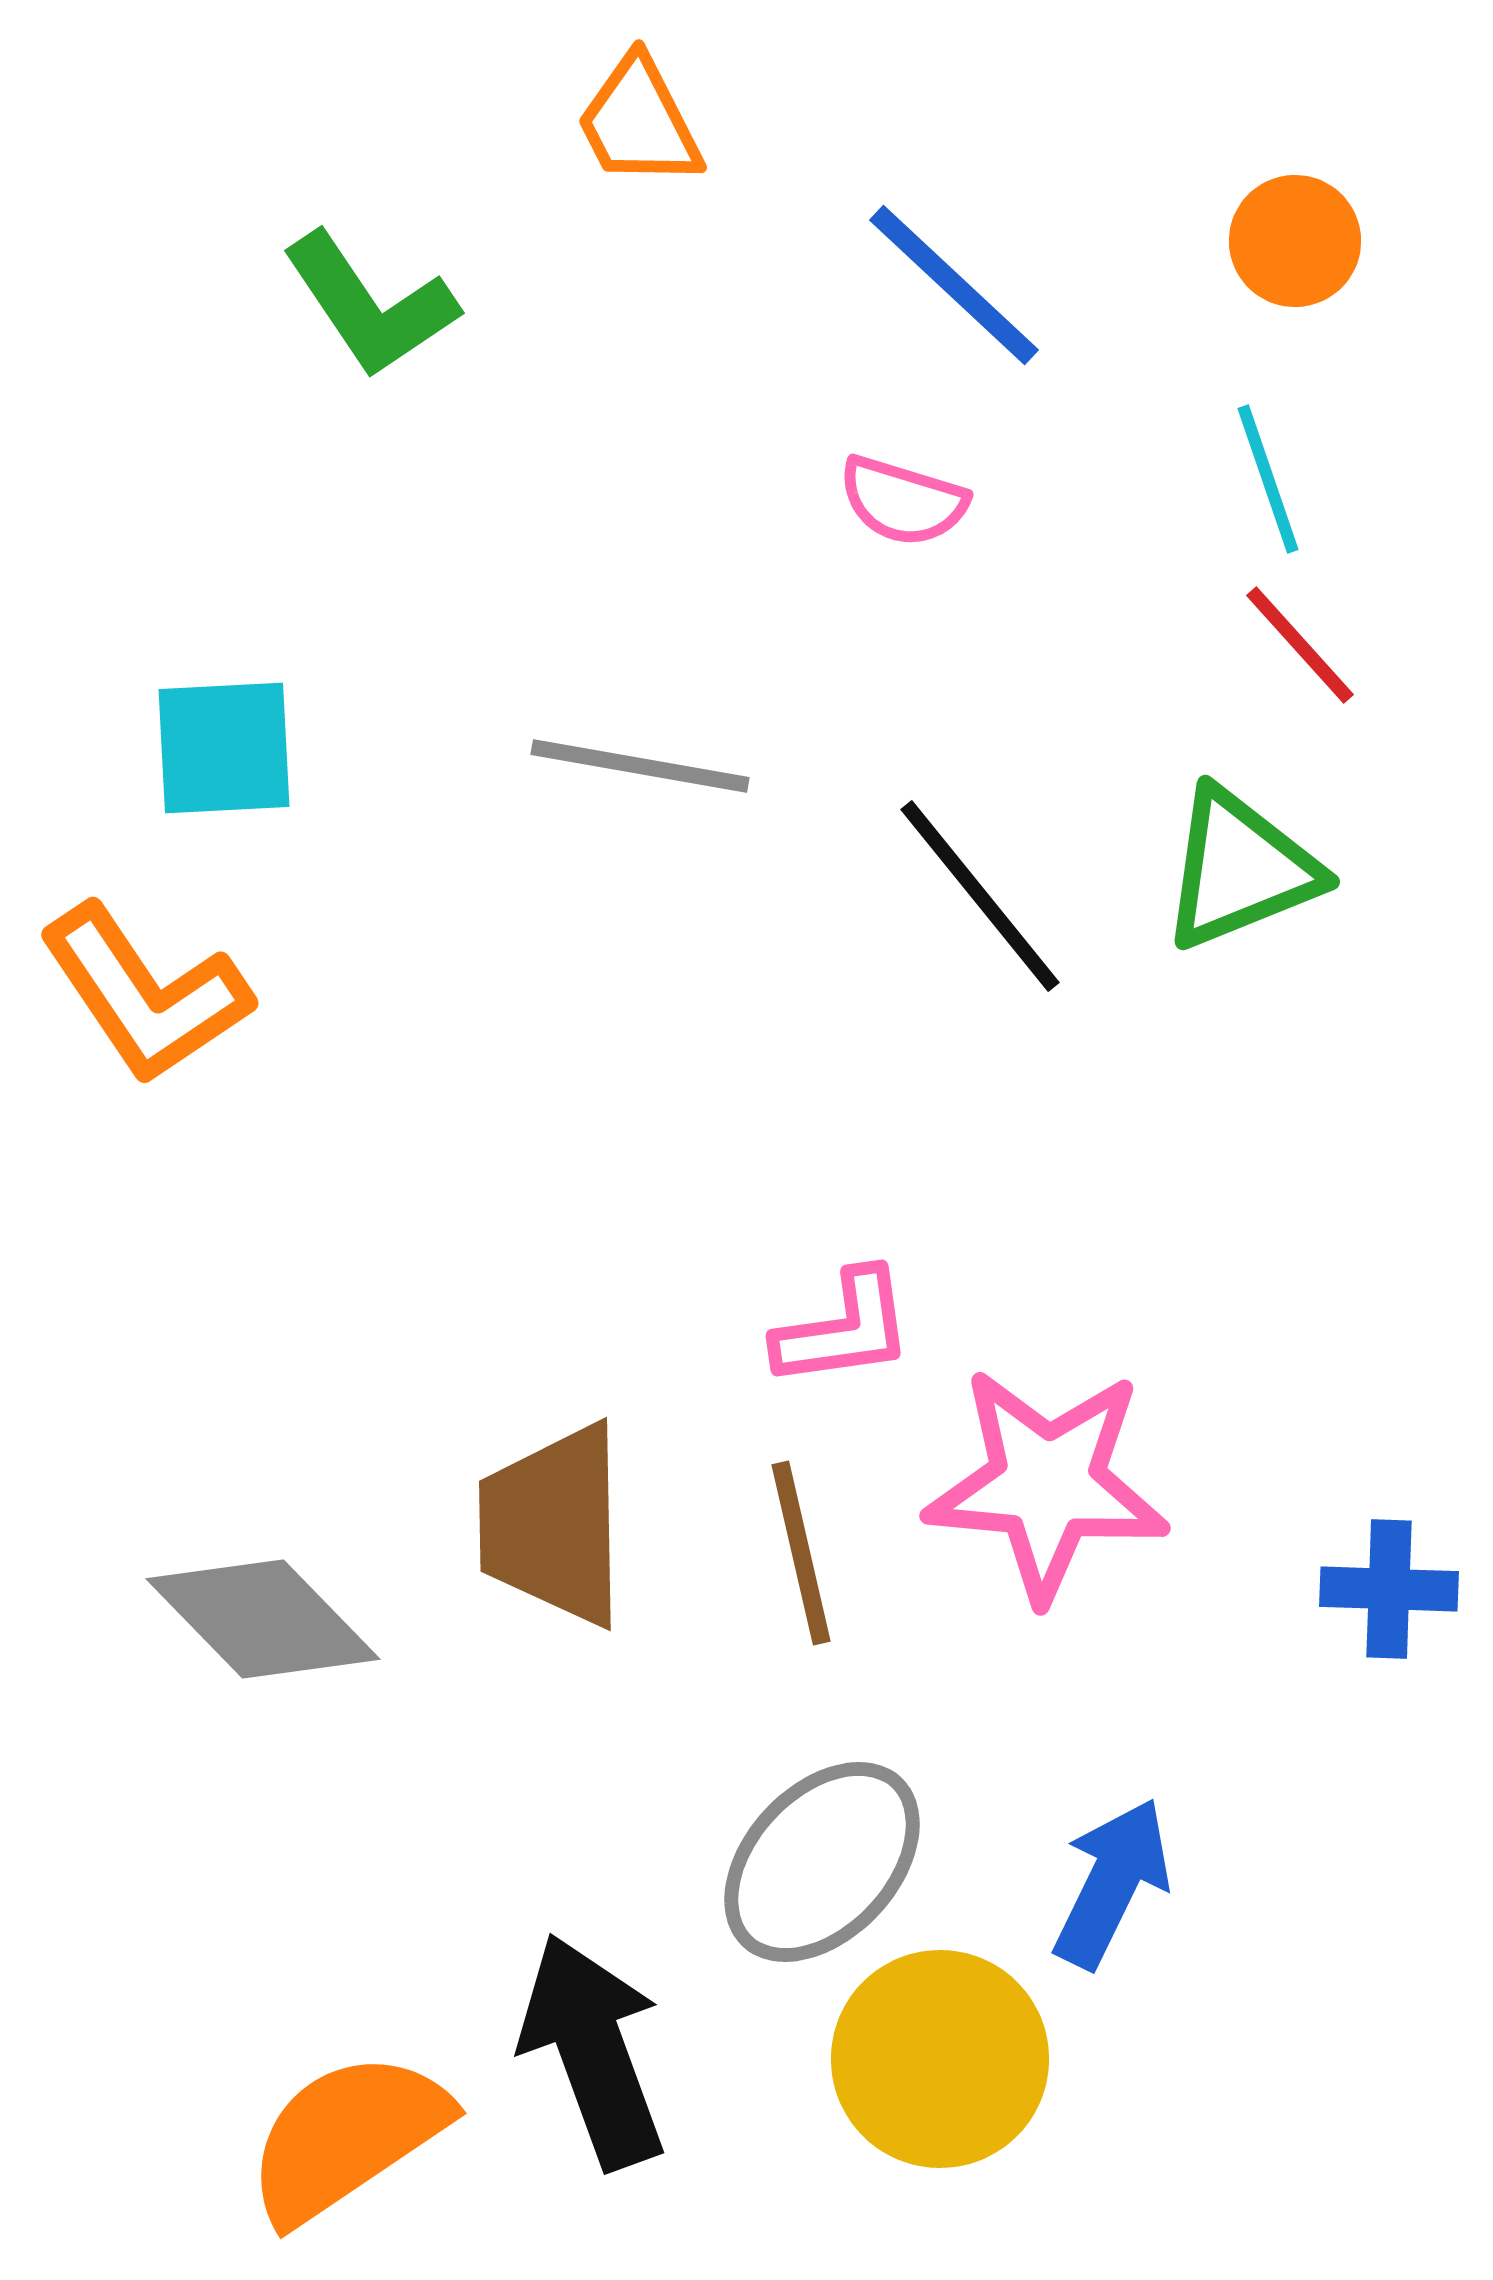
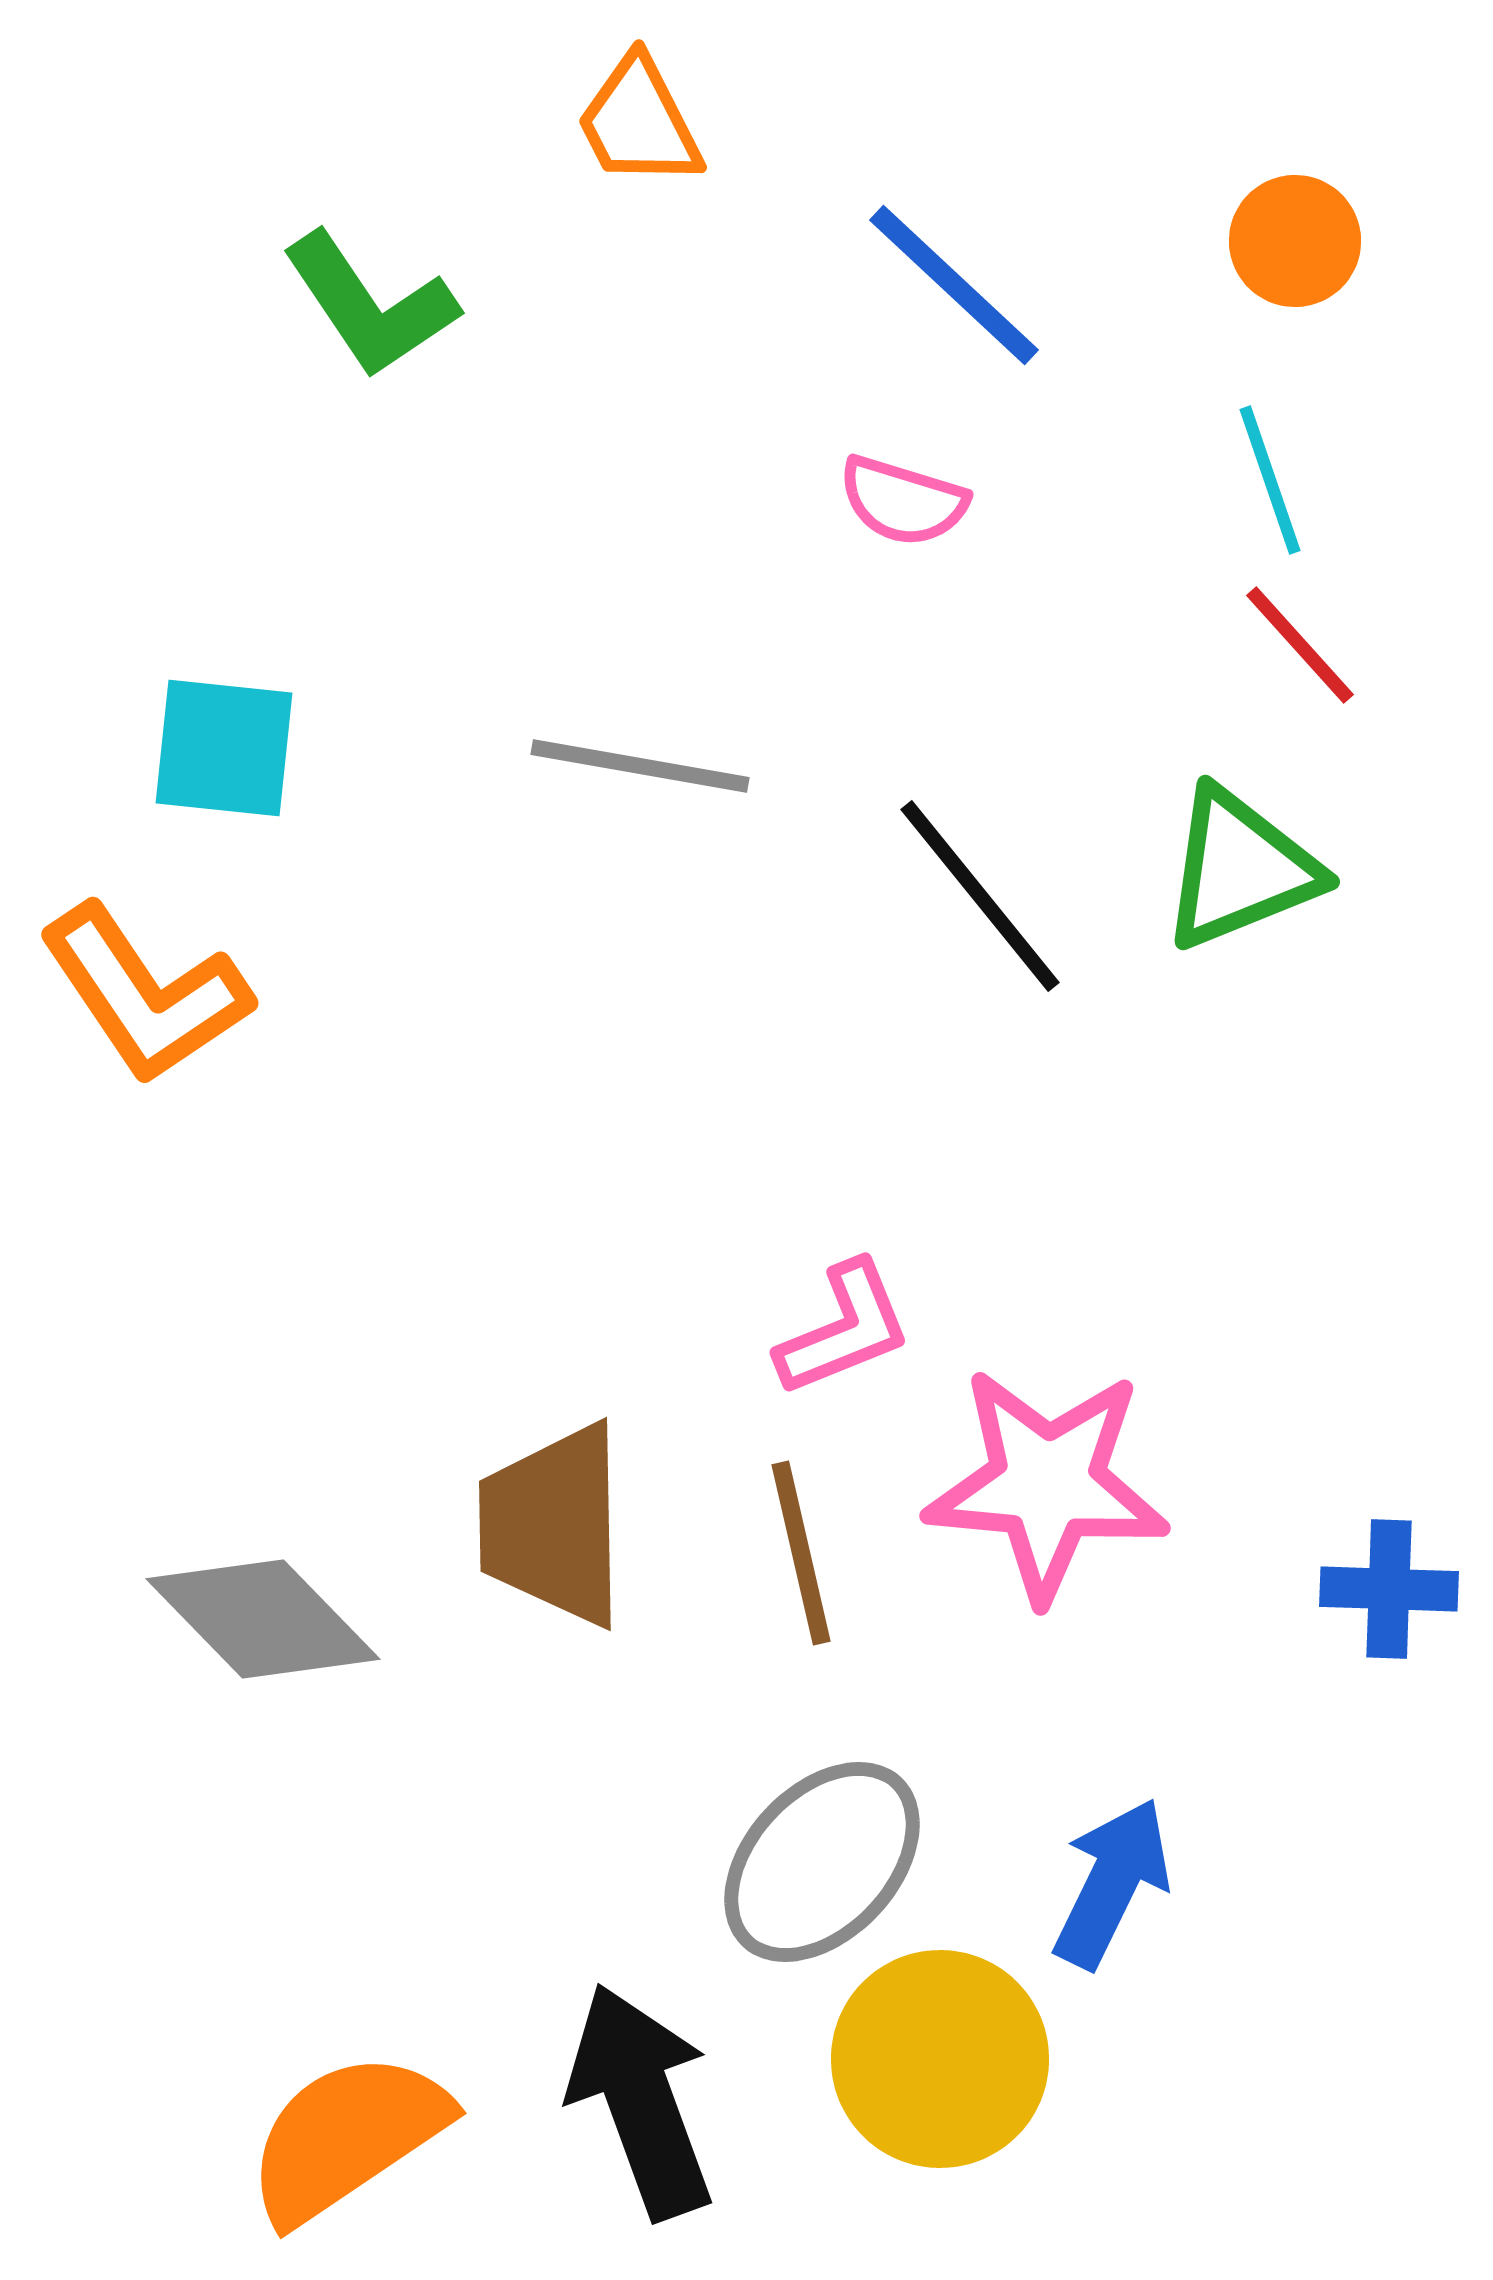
cyan line: moved 2 px right, 1 px down
cyan square: rotated 9 degrees clockwise
pink L-shape: rotated 14 degrees counterclockwise
black arrow: moved 48 px right, 50 px down
